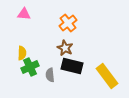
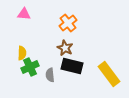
yellow rectangle: moved 2 px right, 2 px up
